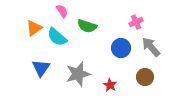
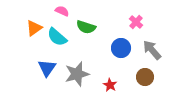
pink semicircle: rotated 32 degrees counterclockwise
pink cross: rotated 24 degrees counterclockwise
green semicircle: moved 1 px left, 1 px down
gray arrow: moved 1 px right, 3 px down
blue triangle: moved 6 px right
gray star: moved 1 px left
